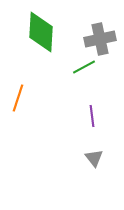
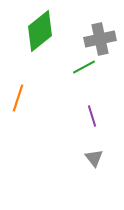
green diamond: moved 1 px left, 1 px up; rotated 48 degrees clockwise
purple line: rotated 10 degrees counterclockwise
